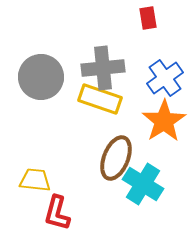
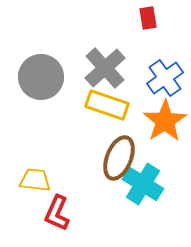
gray cross: moved 2 px right; rotated 36 degrees counterclockwise
yellow rectangle: moved 7 px right, 6 px down
orange star: moved 1 px right
brown ellipse: moved 3 px right
red L-shape: rotated 9 degrees clockwise
